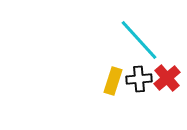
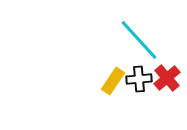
yellow rectangle: rotated 16 degrees clockwise
